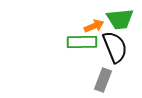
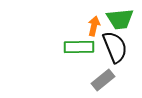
orange arrow: rotated 54 degrees counterclockwise
green rectangle: moved 3 px left, 5 px down
gray rectangle: rotated 30 degrees clockwise
